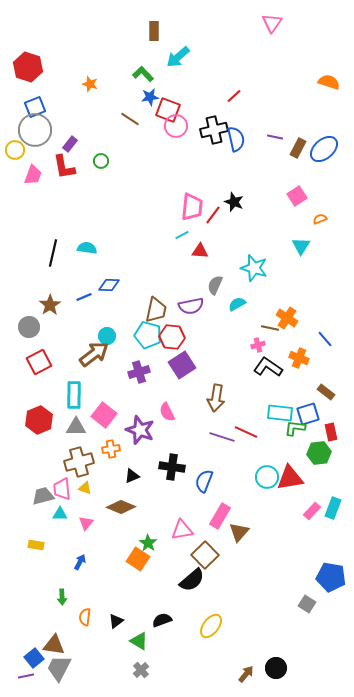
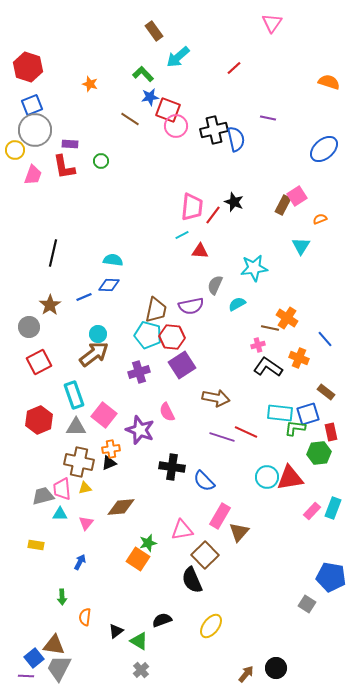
brown rectangle at (154, 31): rotated 36 degrees counterclockwise
red line at (234, 96): moved 28 px up
blue square at (35, 107): moved 3 px left, 2 px up
purple line at (275, 137): moved 7 px left, 19 px up
purple rectangle at (70, 144): rotated 56 degrees clockwise
brown rectangle at (298, 148): moved 15 px left, 57 px down
cyan semicircle at (87, 248): moved 26 px right, 12 px down
cyan star at (254, 268): rotated 24 degrees counterclockwise
cyan circle at (107, 336): moved 9 px left, 2 px up
cyan rectangle at (74, 395): rotated 20 degrees counterclockwise
brown arrow at (216, 398): rotated 88 degrees counterclockwise
brown cross at (79, 462): rotated 28 degrees clockwise
black triangle at (132, 476): moved 23 px left, 13 px up
blue semicircle at (204, 481): rotated 65 degrees counterclockwise
yellow triangle at (85, 488): rotated 32 degrees counterclockwise
brown diamond at (121, 507): rotated 28 degrees counterclockwise
green star at (148, 543): rotated 24 degrees clockwise
black semicircle at (192, 580): rotated 108 degrees clockwise
black triangle at (116, 621): moved 10 px down
purple line at (26, 676): rotated 14 degrees clockwise
